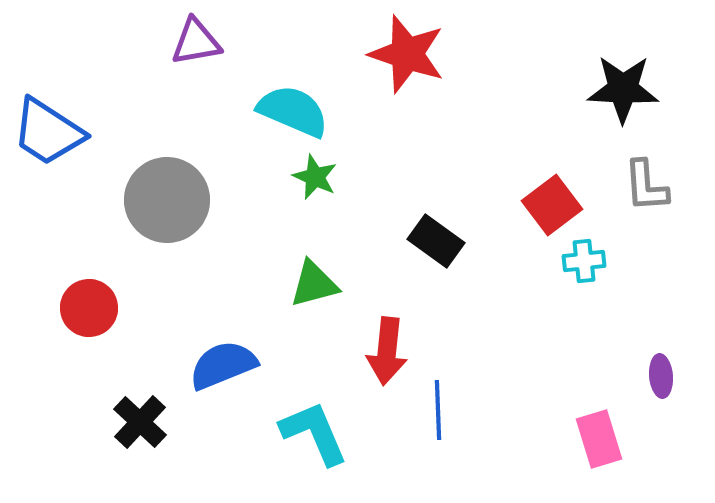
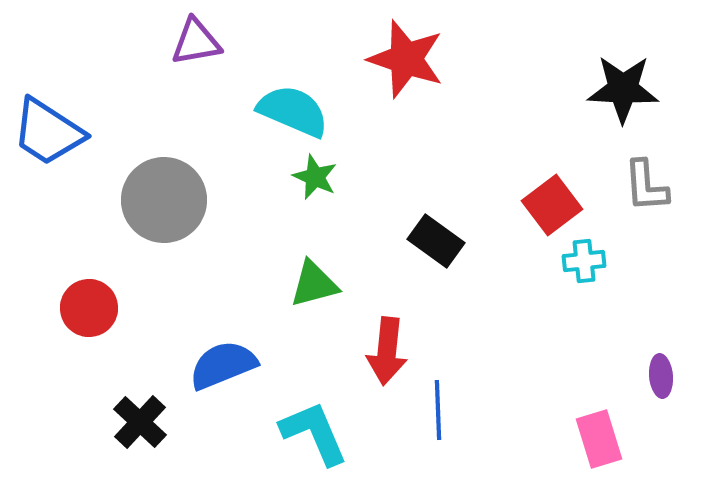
red star: moved 1 px left, 5 px down
gray circle: moved 3 px left
